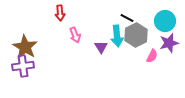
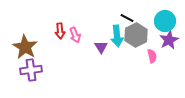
red arrow: moved 18 px down
purple star: moved 3 px up; rotated 12 degrees counterclockwise
pink semicircle: rotated 40 degrees counterclockwise
purple cross: moved 8 px right, 4 px down
